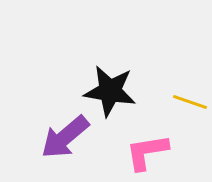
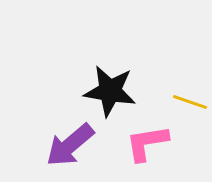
purple arrow: moved 5 px right, 8 px down
pink L-shape: moved 9 px up
